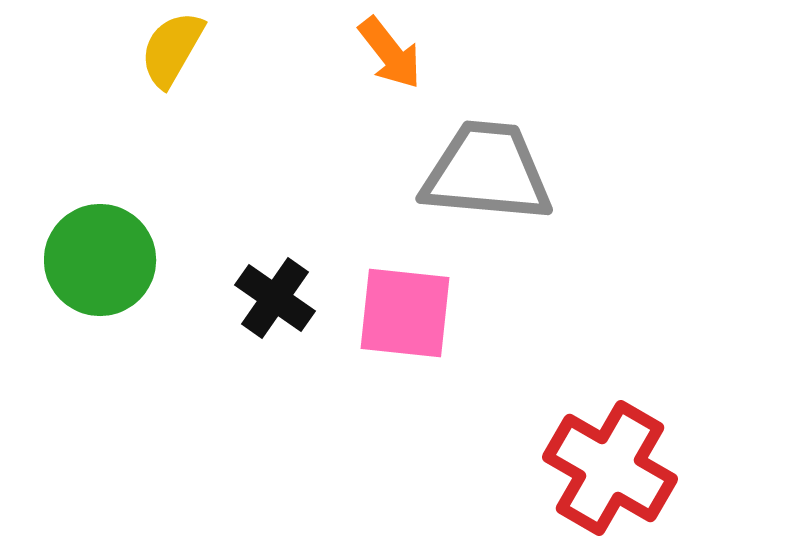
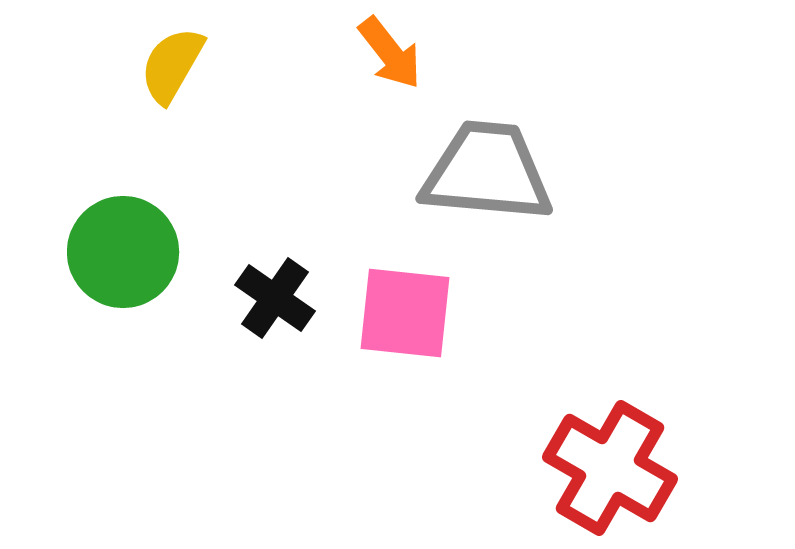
yellow semicircle: moved 16 px down
green circle: moved 23 px right, 8 px up
